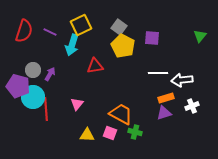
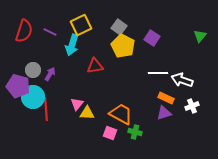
purple square: rotated 28 degrees clockwise
white arrow: rotated 25 degrees clockwise
orange rectangle: rotated 42 degrees clockwise
yellow triangle: moved 22 px up
